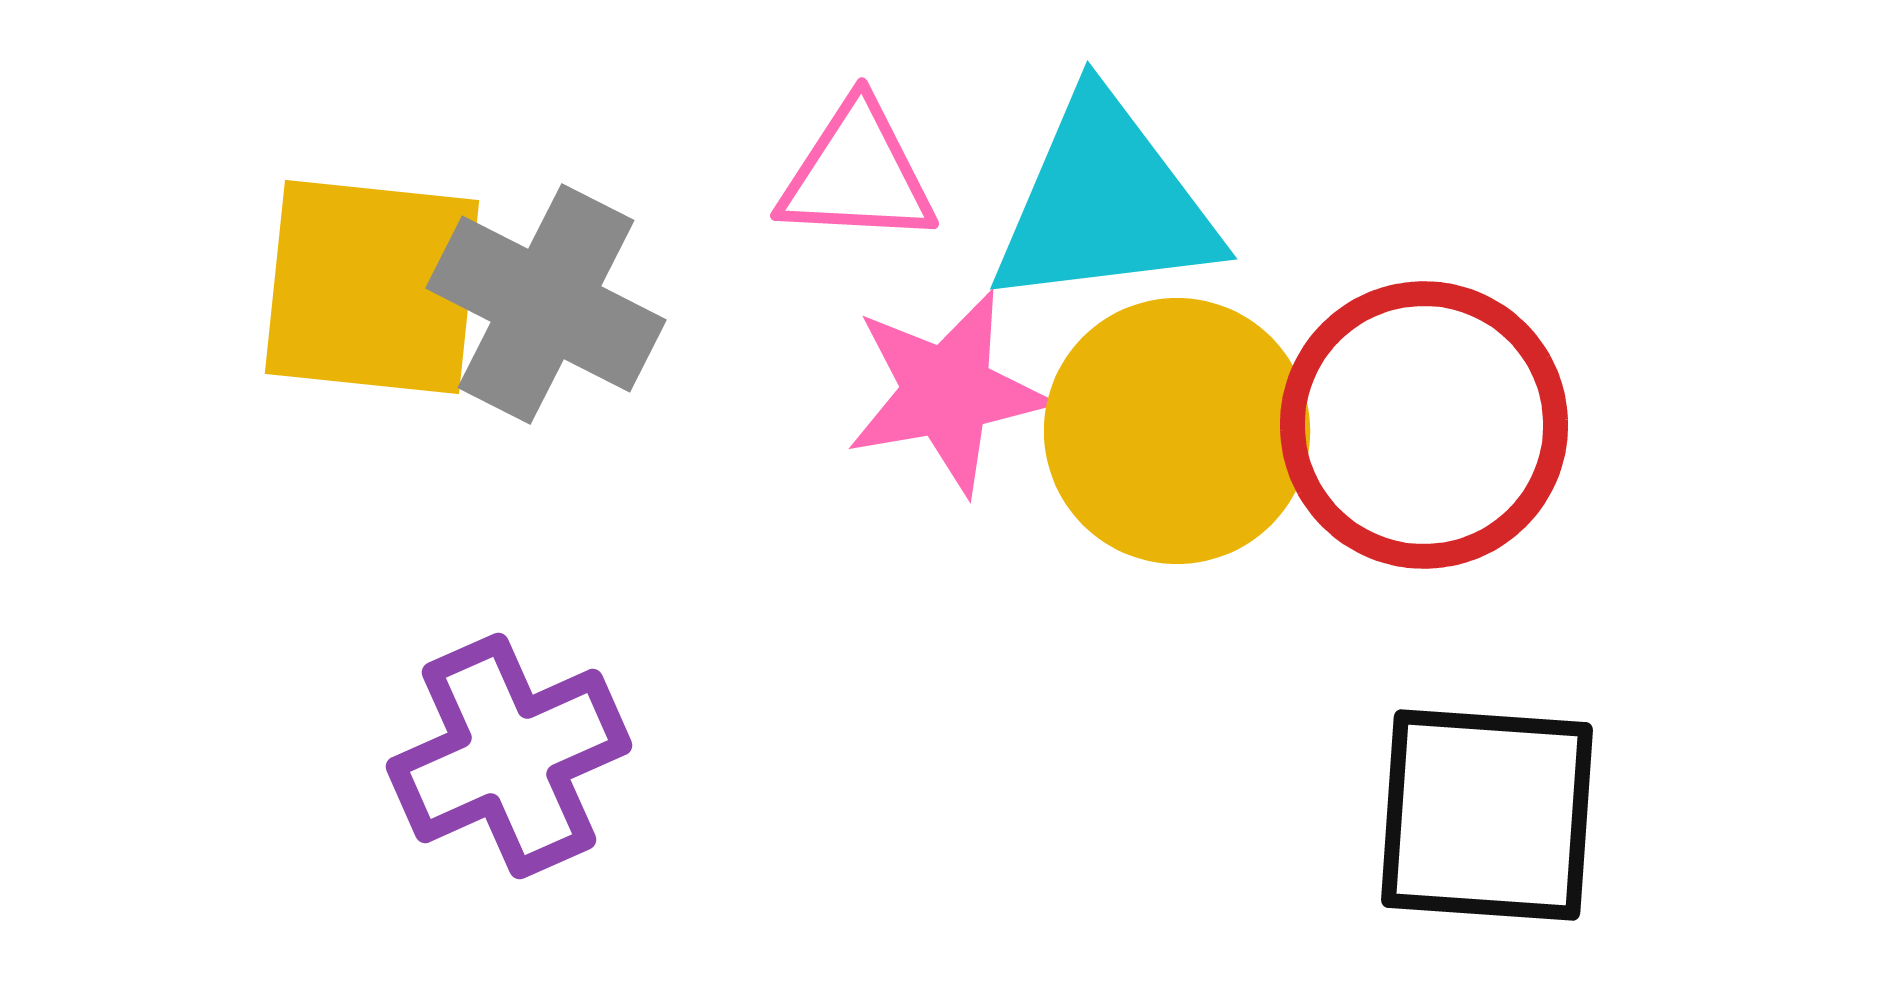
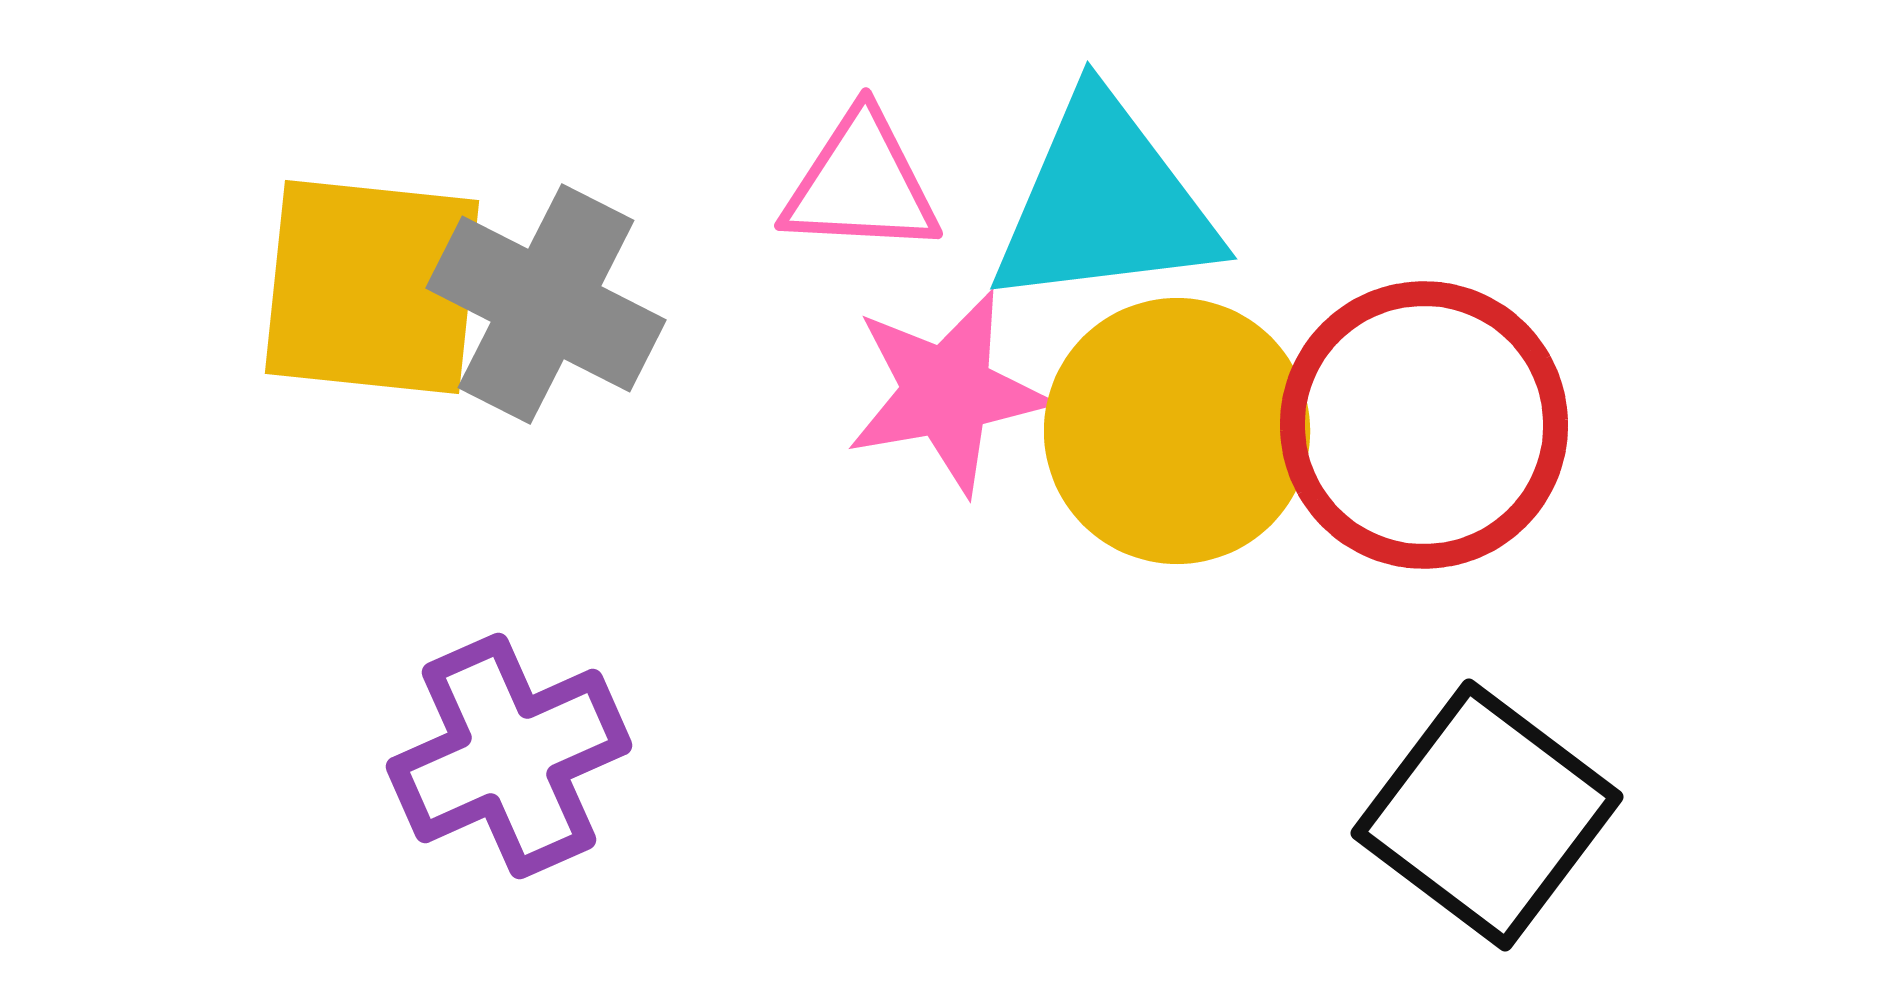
pink triangle: moved 4 px right, 10 px down
black square: rotated 33 degrees clockwise
